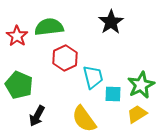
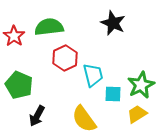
black star: moved 2 px right, 1 px down; rotated 15 degrees counterclockwise
red star: moved 3 px left
cyan trapezoid: moved 2 px up
